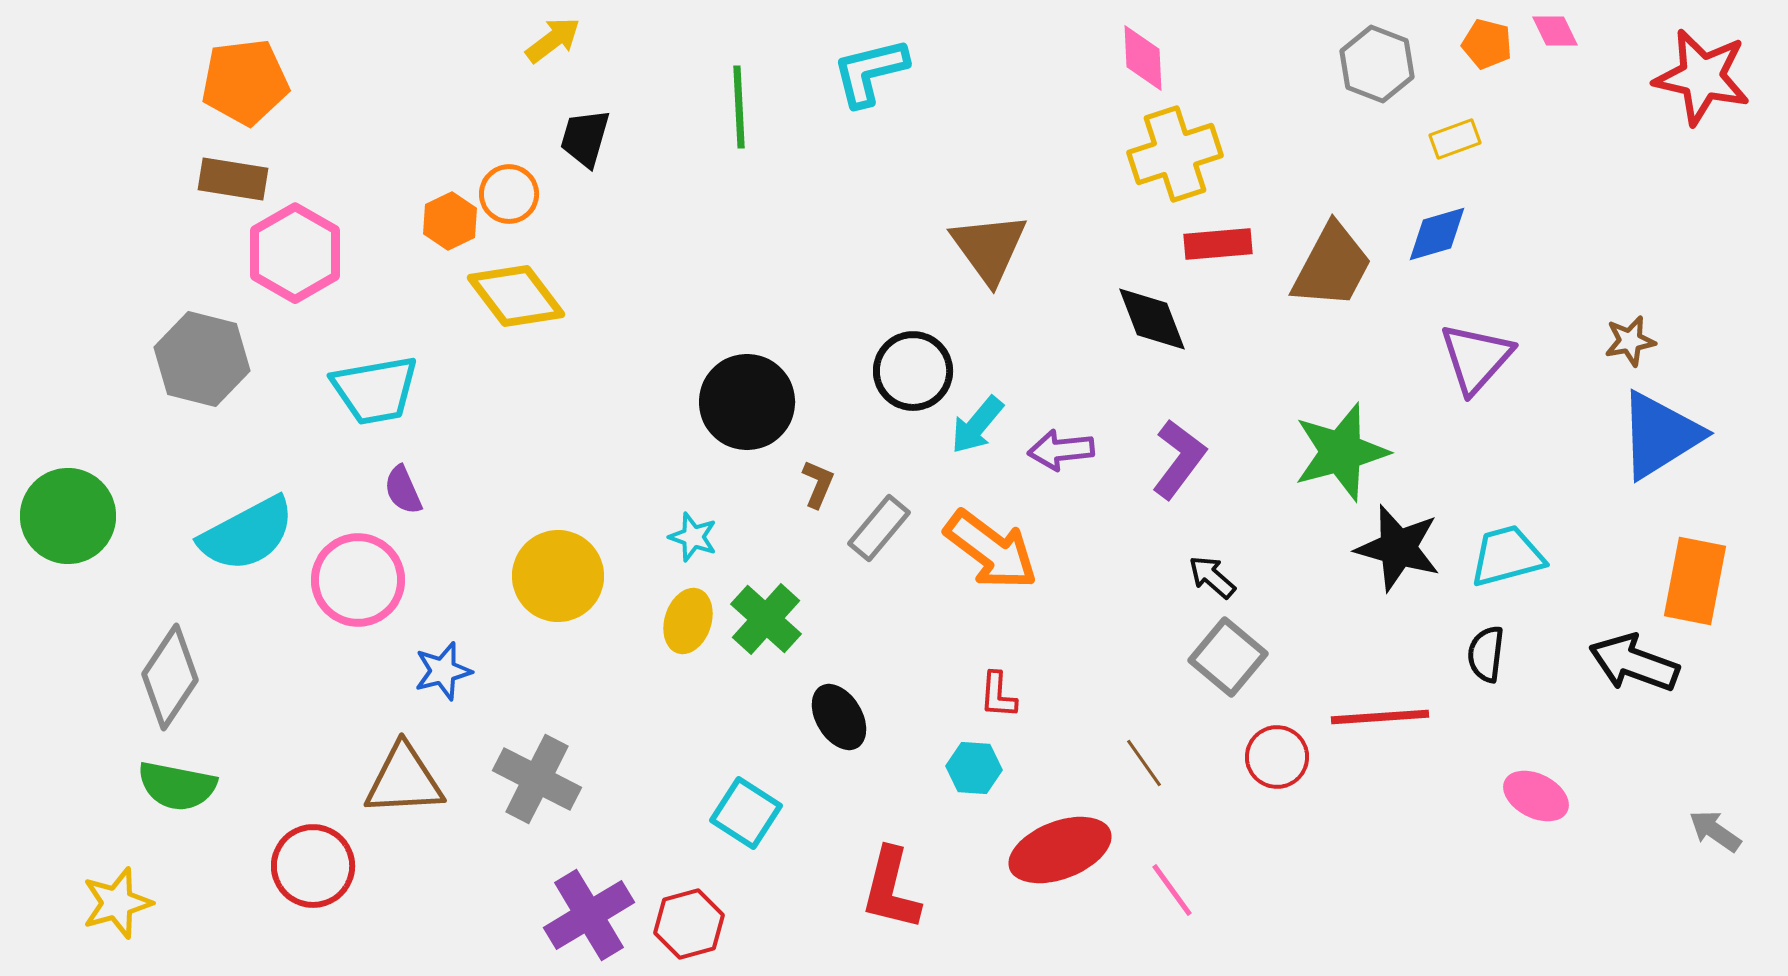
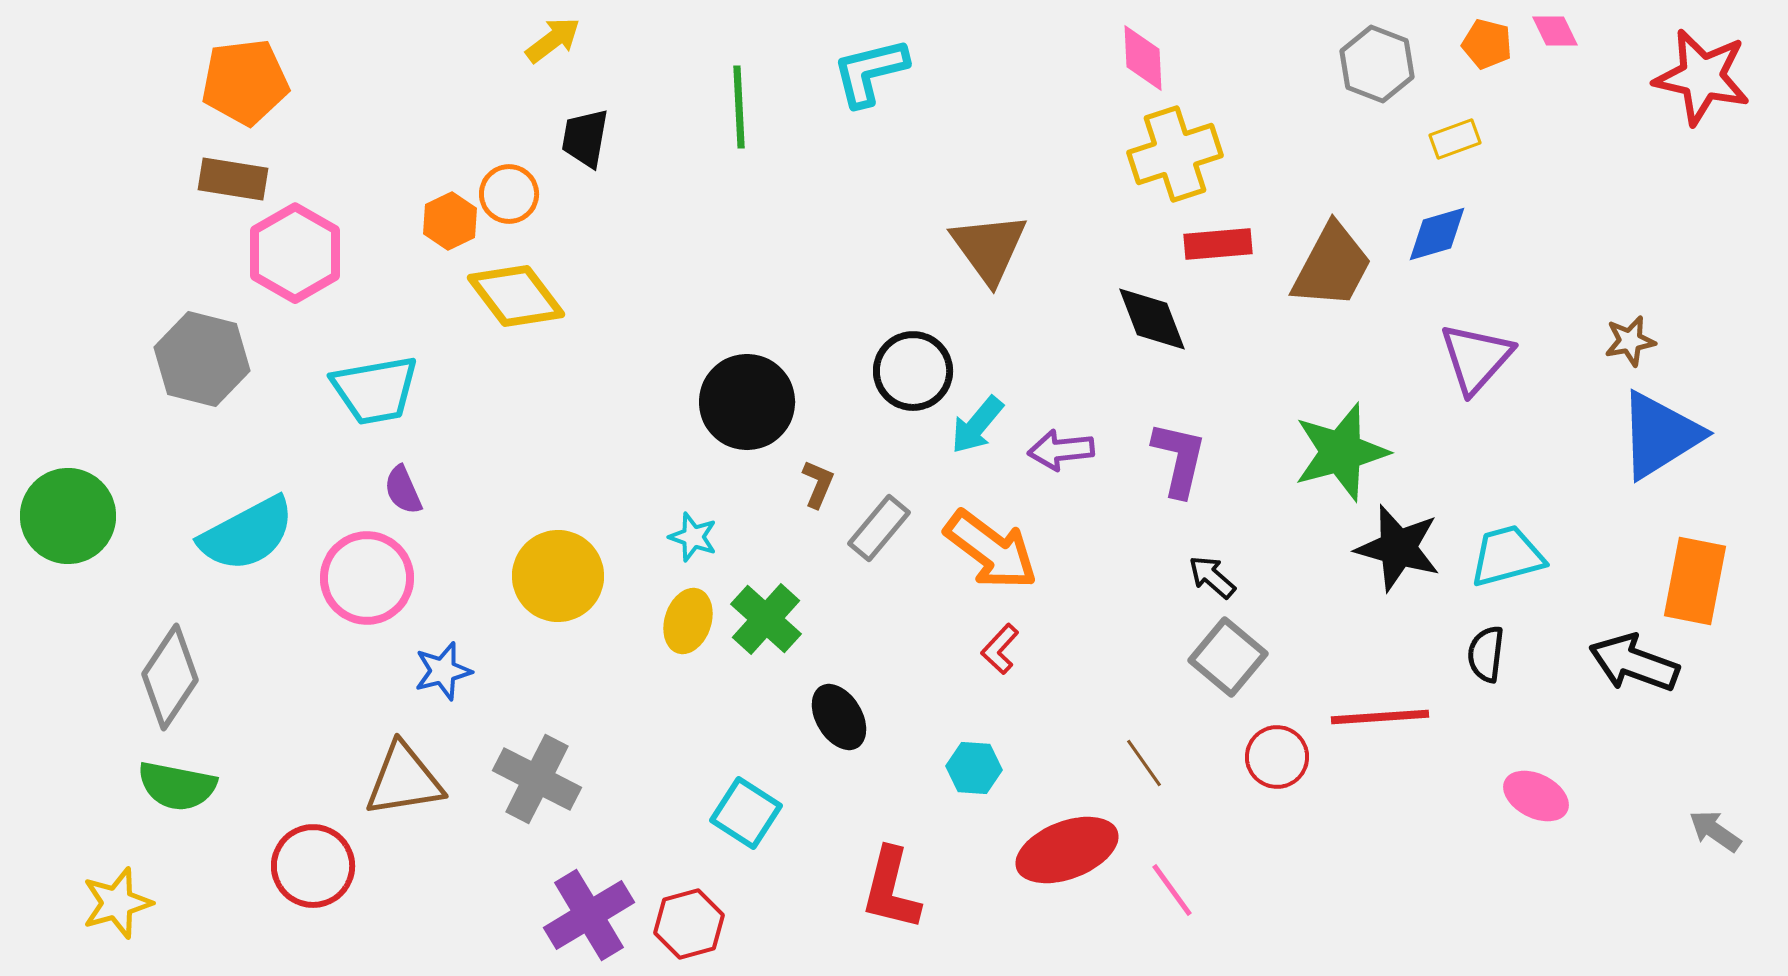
black trapezoid at (585, 138): rotated 6 degrees counterclockwise
purple L-shape at (1179, 459): rotated 24 degrees counterclockwise
pink circle at (358, 580): moved 9 px right, 2 px up
red L-shape at (998, 695): moved 2 px right, 46 px up; rotated 39 degrees clockwise
brown triangle at (404, 780): rotated 6 degrees counterclockwise
red ellipse at (1060, 850): moved 7 px right
